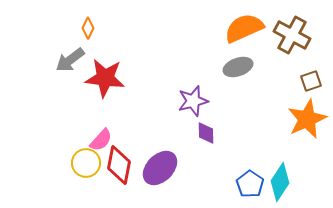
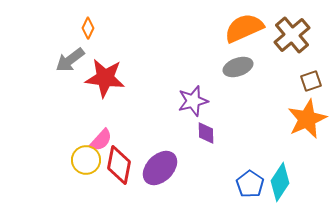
brown cross: rotated 21 degrees clockwise
yellow circle: moved 3 px up
